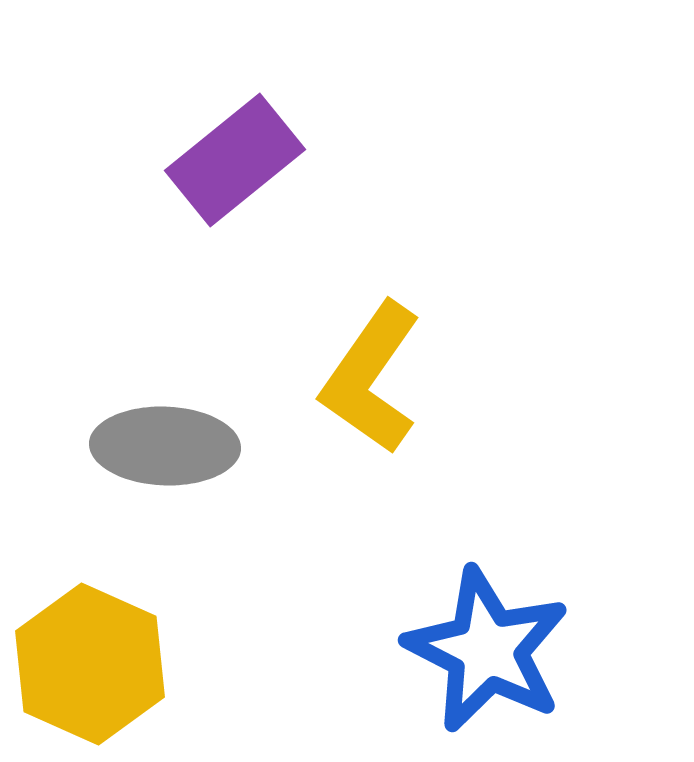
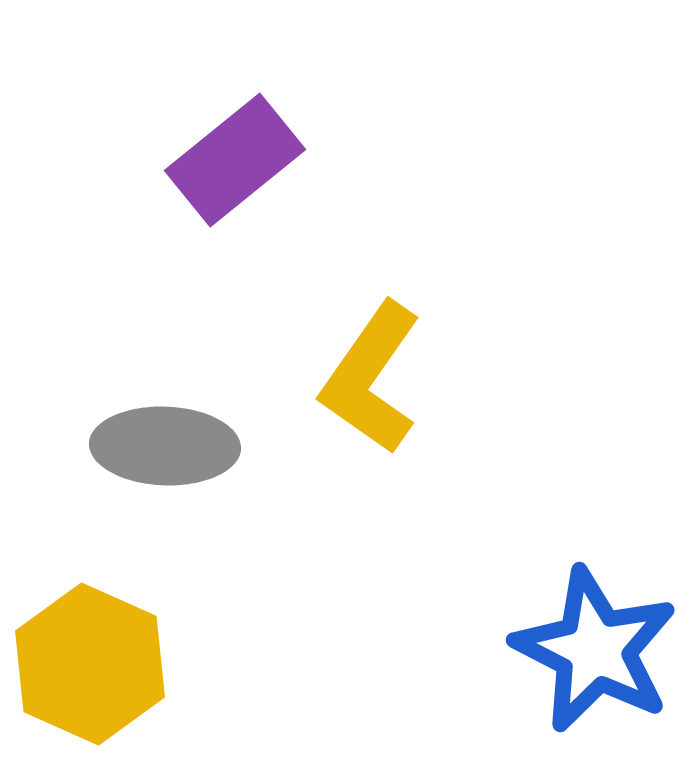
blue star: moved 108 px right
